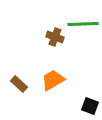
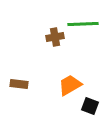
brown cross: rotated 30 degrees counterclockwise
orange trapezoid: moved 17 px right, 5 px down
brown rectangle: rotated 36 degrees counterclockwise
